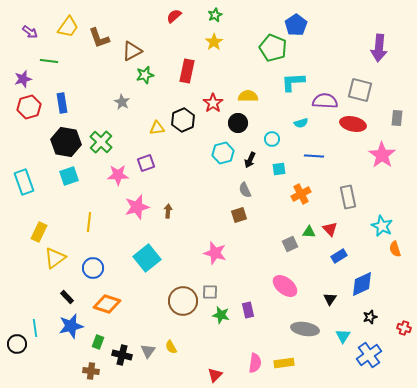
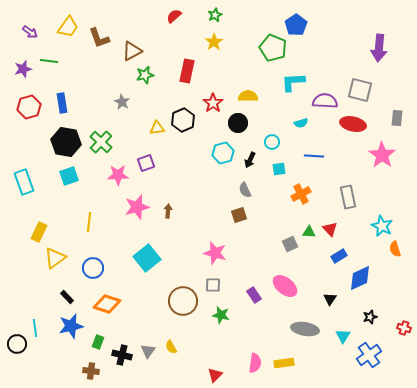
purple star at (23, 79): moved 10 px up
cyan circle at (272, 139): moved 3 px down
blue diamond at (362, 284): moved 2 px left, 6 px up
gray square at (210, 292): moved 3 px right, 7 px up
purple rectangle at (248, 310): moved 6 px right, 15 px up; rotated 21 degrees counterclockwise
